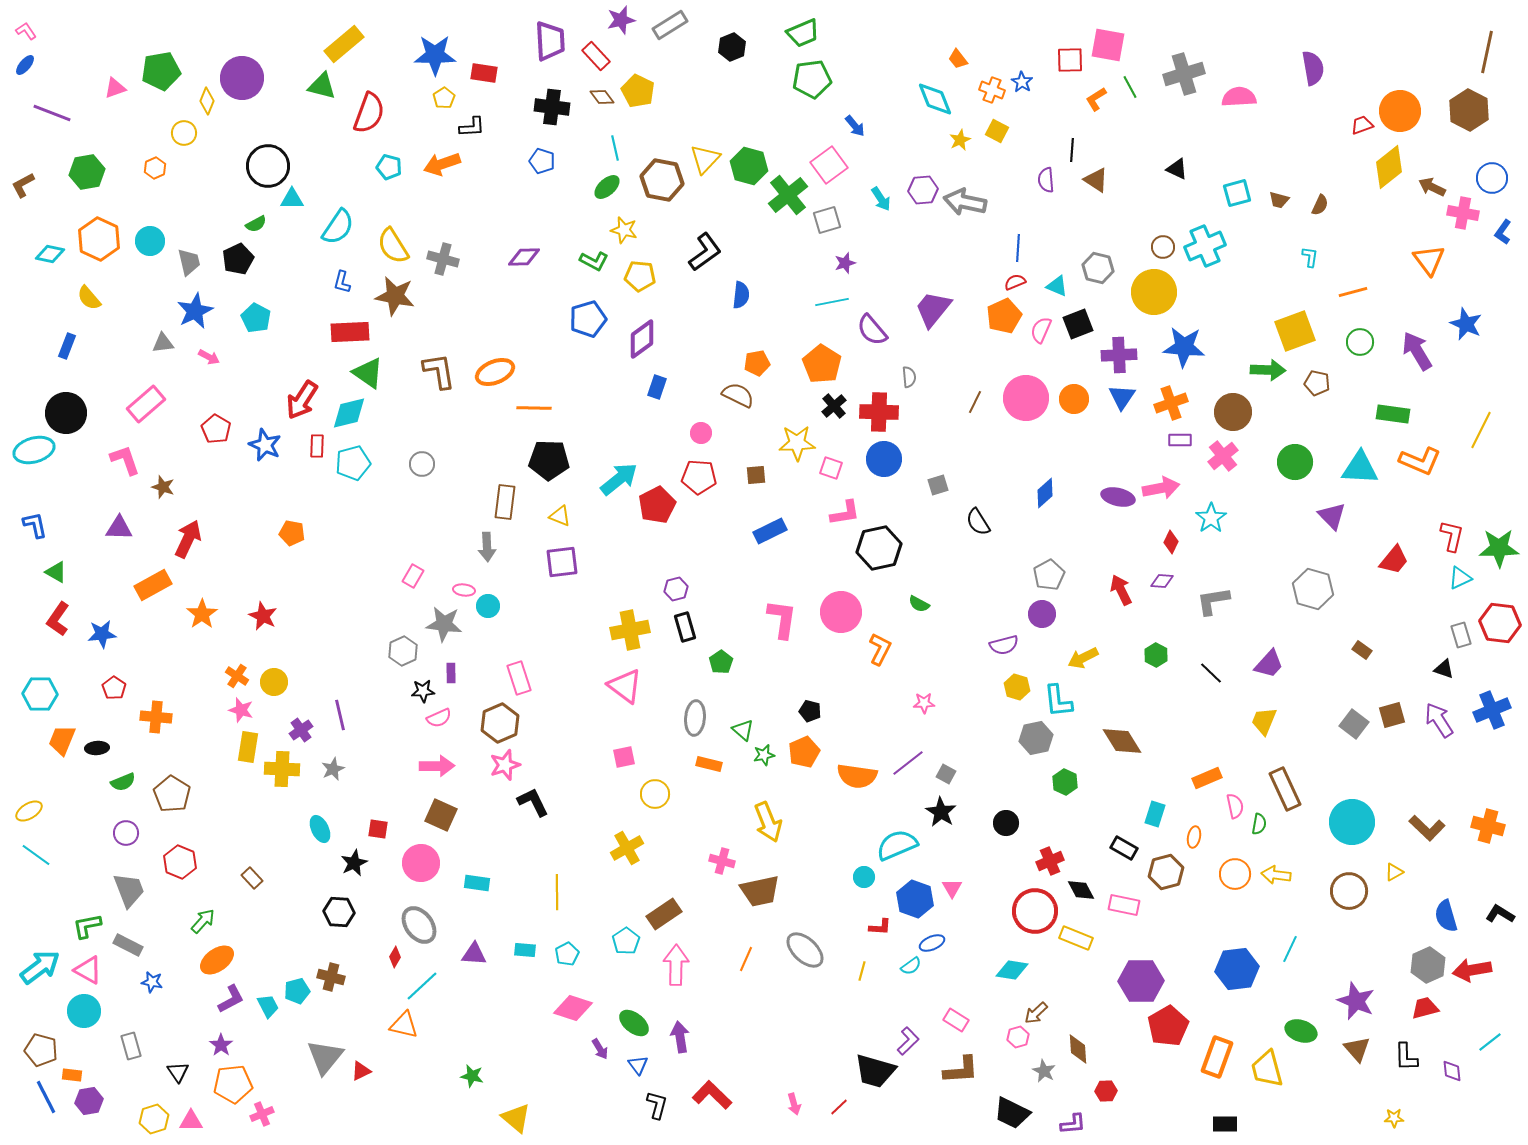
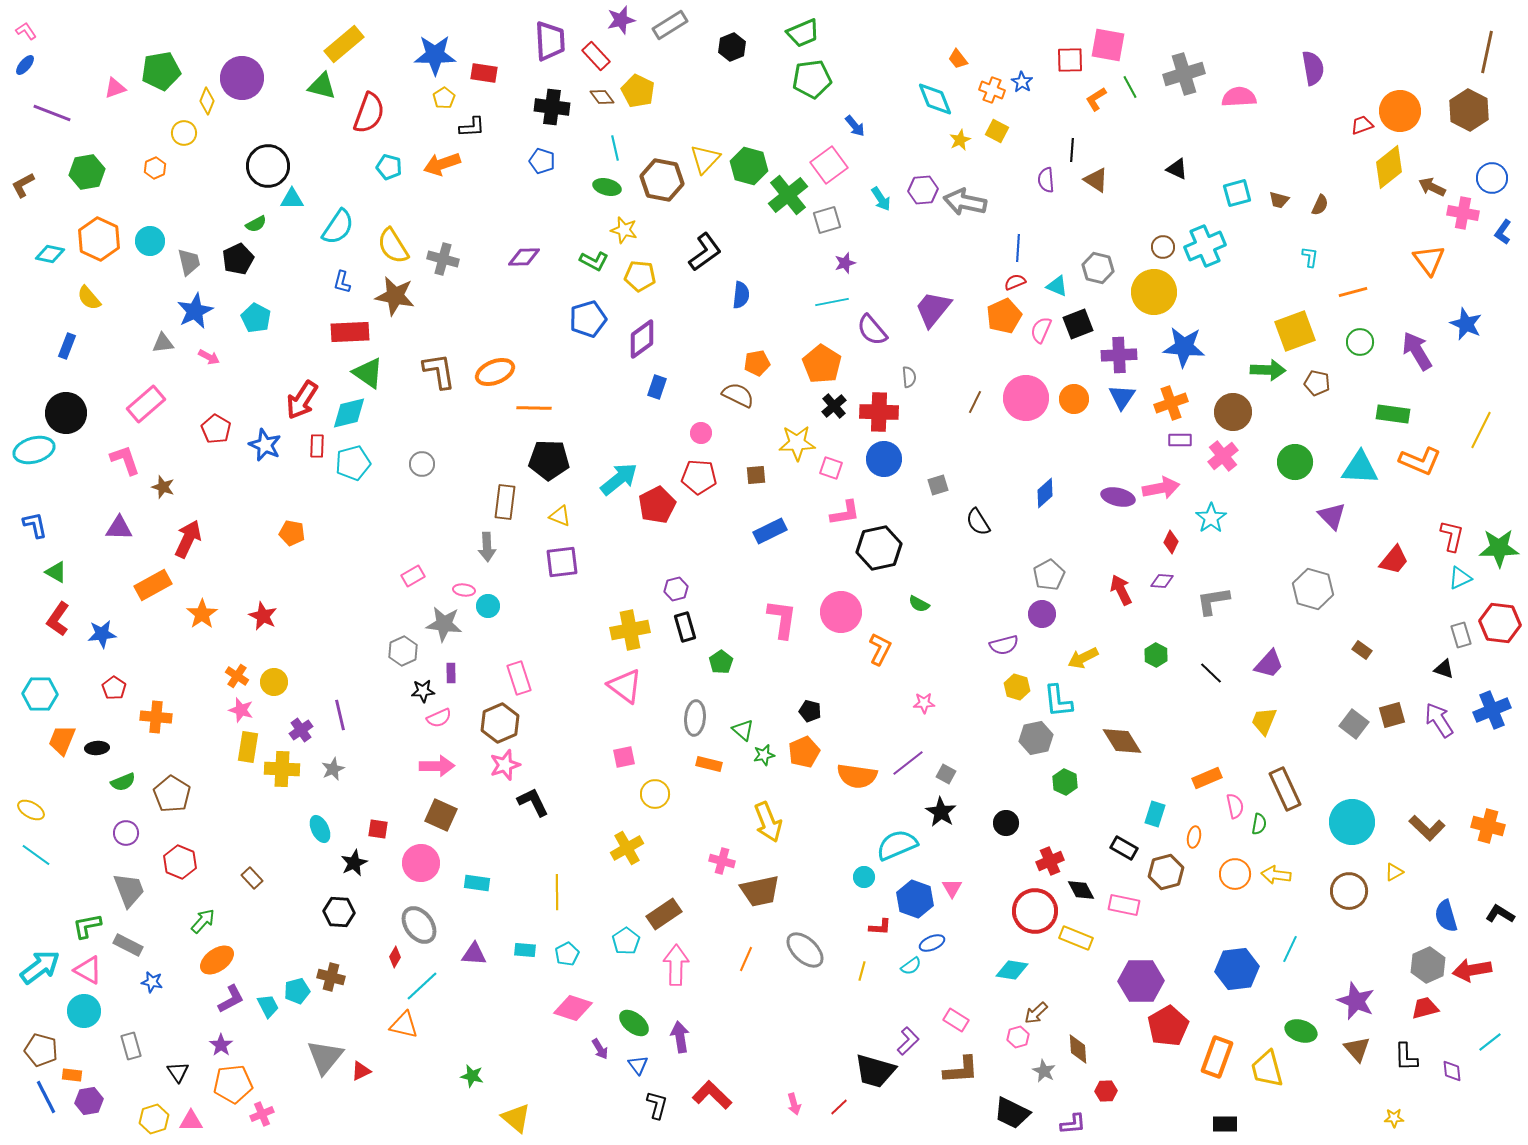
green ellipse at (607, 187): rotated 56 degrees clockwise
pink rectangle at (413, 576): rotated 30 degrees clockwise
yellow ellipse at (29, 811): moved 2 px right, 1 px up; rotated 60 degrees clockwise
